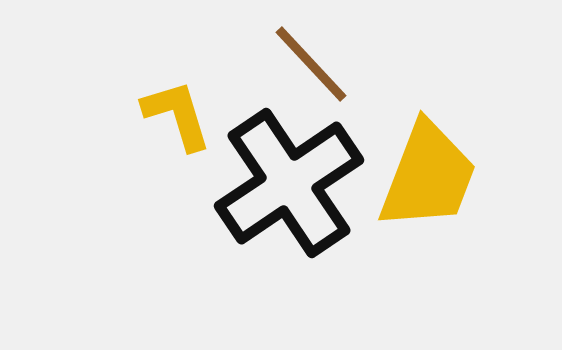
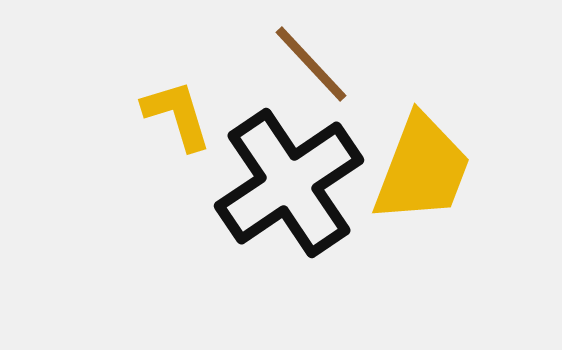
yellow trapezoid: moved 6 px left, 7 px up
